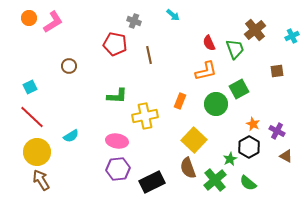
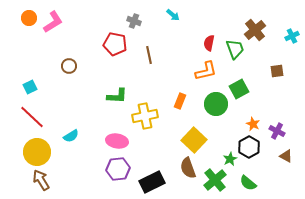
red semicircle: rotated 35 degrees clockwise
